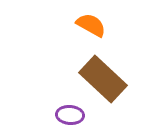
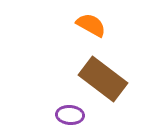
brown rectangle: rotated 6 degrees counterclockwise
